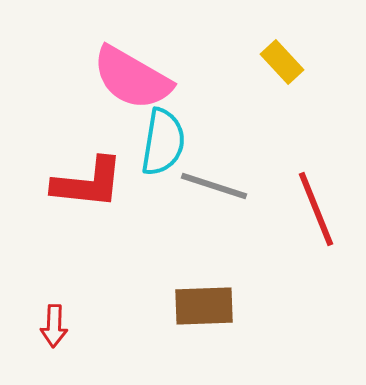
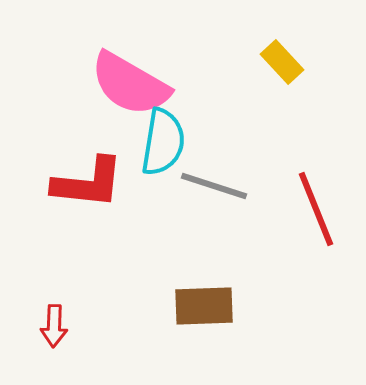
pink semicircle: moved 2 px left, 6 px down
